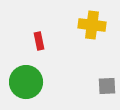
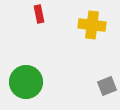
red rectangle: moved 27 px up
gray square: rotated 18 degrees counterclockwise
